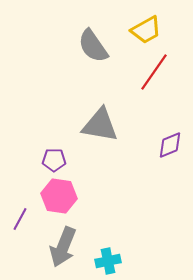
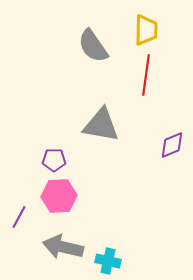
yellow trapezoid: rotated 60 degrees counterclockwise
red line: moved 8 px left, 3 px down; rotated 27 degrees counterclockwise
gray triangle: moved 1 px right
purple diamond: moved 2 px right
pink hexagon: rotated 12 degrees counterclockwise
purple line: moved 1 px left, 2 px up
gray arrow: rotated 81 degrees clockwise
cyan cross: rotated 25 degrees clockwise
